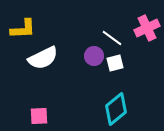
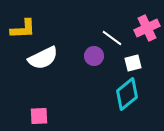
white square: moved 18 px right
cyan diamond: moved 11 px right, 15 px up
